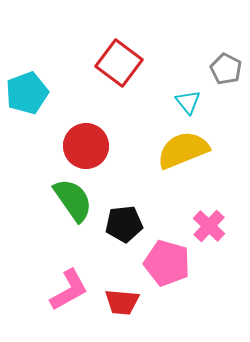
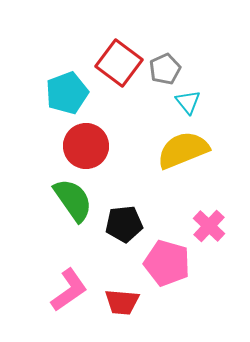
gray pentagon: moved 61 px left; rotated 20 degrees clockwise
cyan pentagon: moved 40 px right
pink L-shape: rotated 6 degrees counterclockwise
